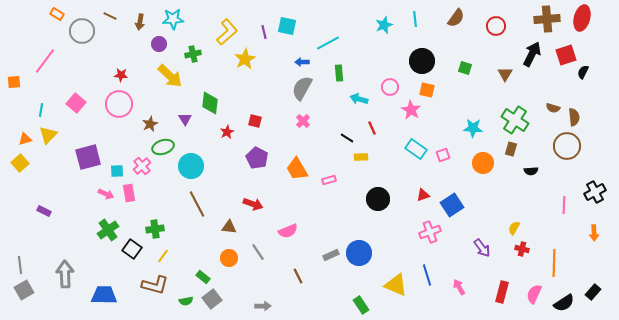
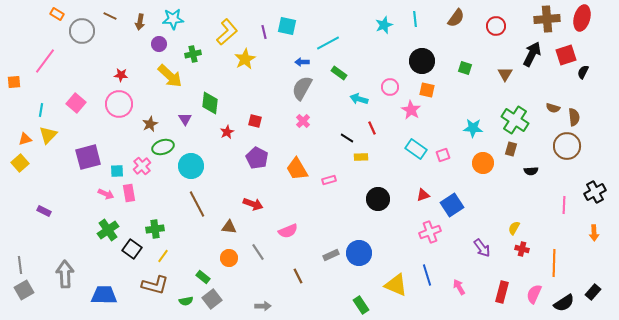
green rectangle at (339, 73): rotated 49 degrees counterclockwise
